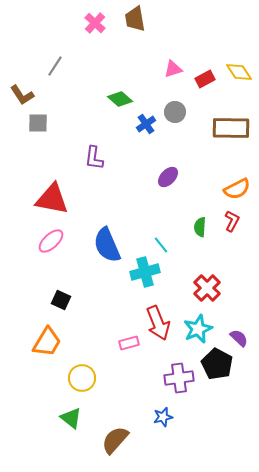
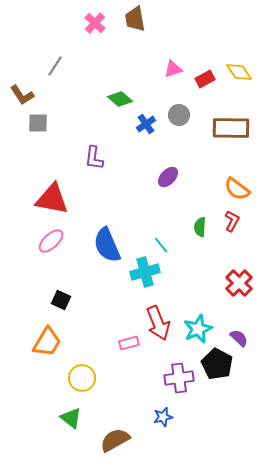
gray circle: moved 4 px right, 3 px down
orange semicircle: rotated 64 degrees clockwise
red cross: moved 32 px right, 5 px up
brown semicircle: rotated 20 degrees clockwise
